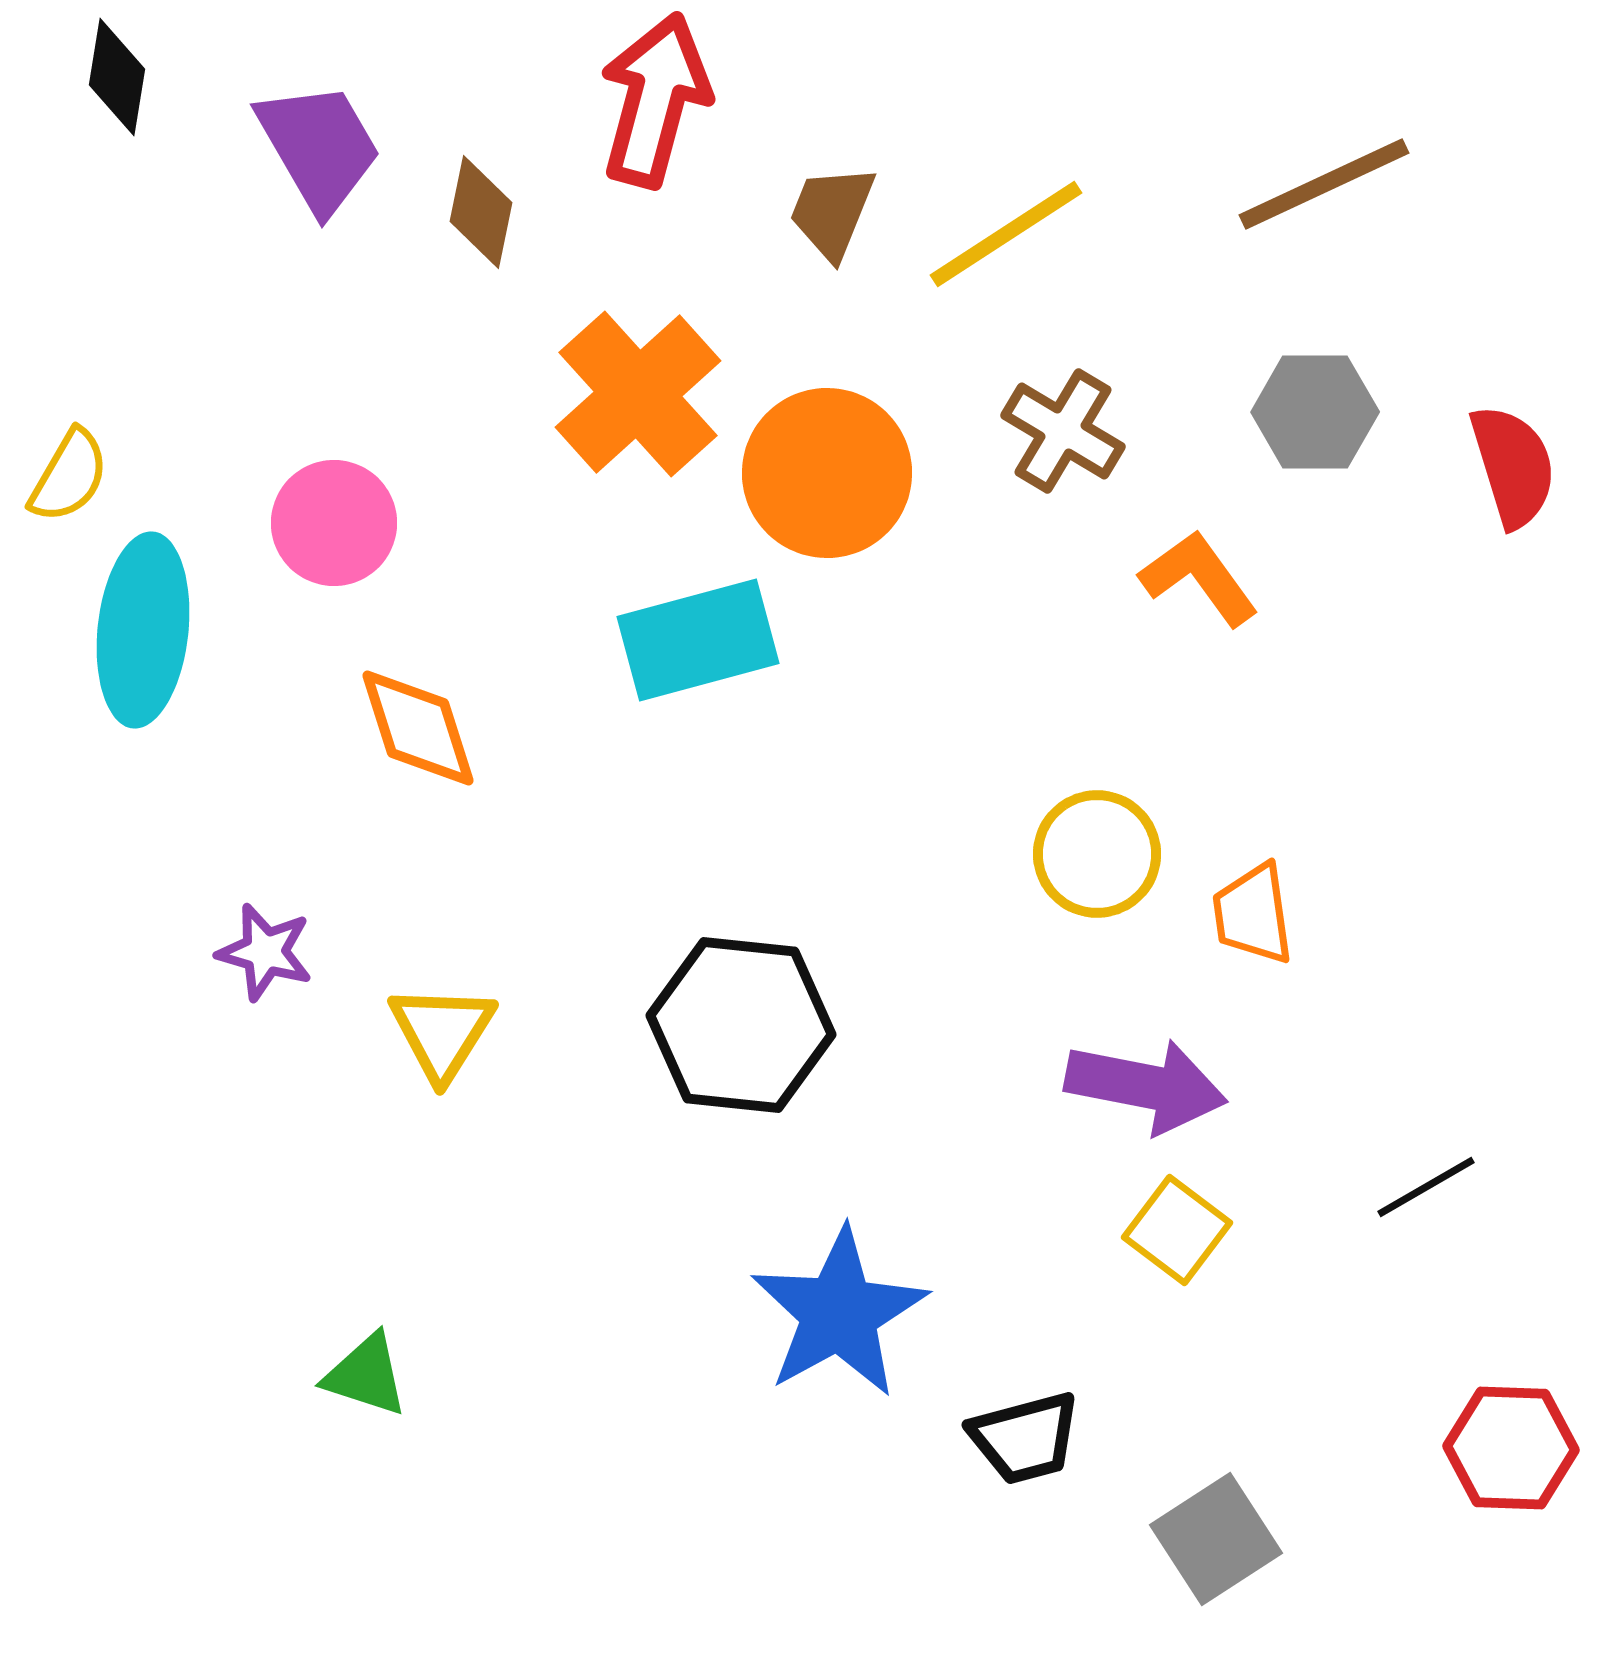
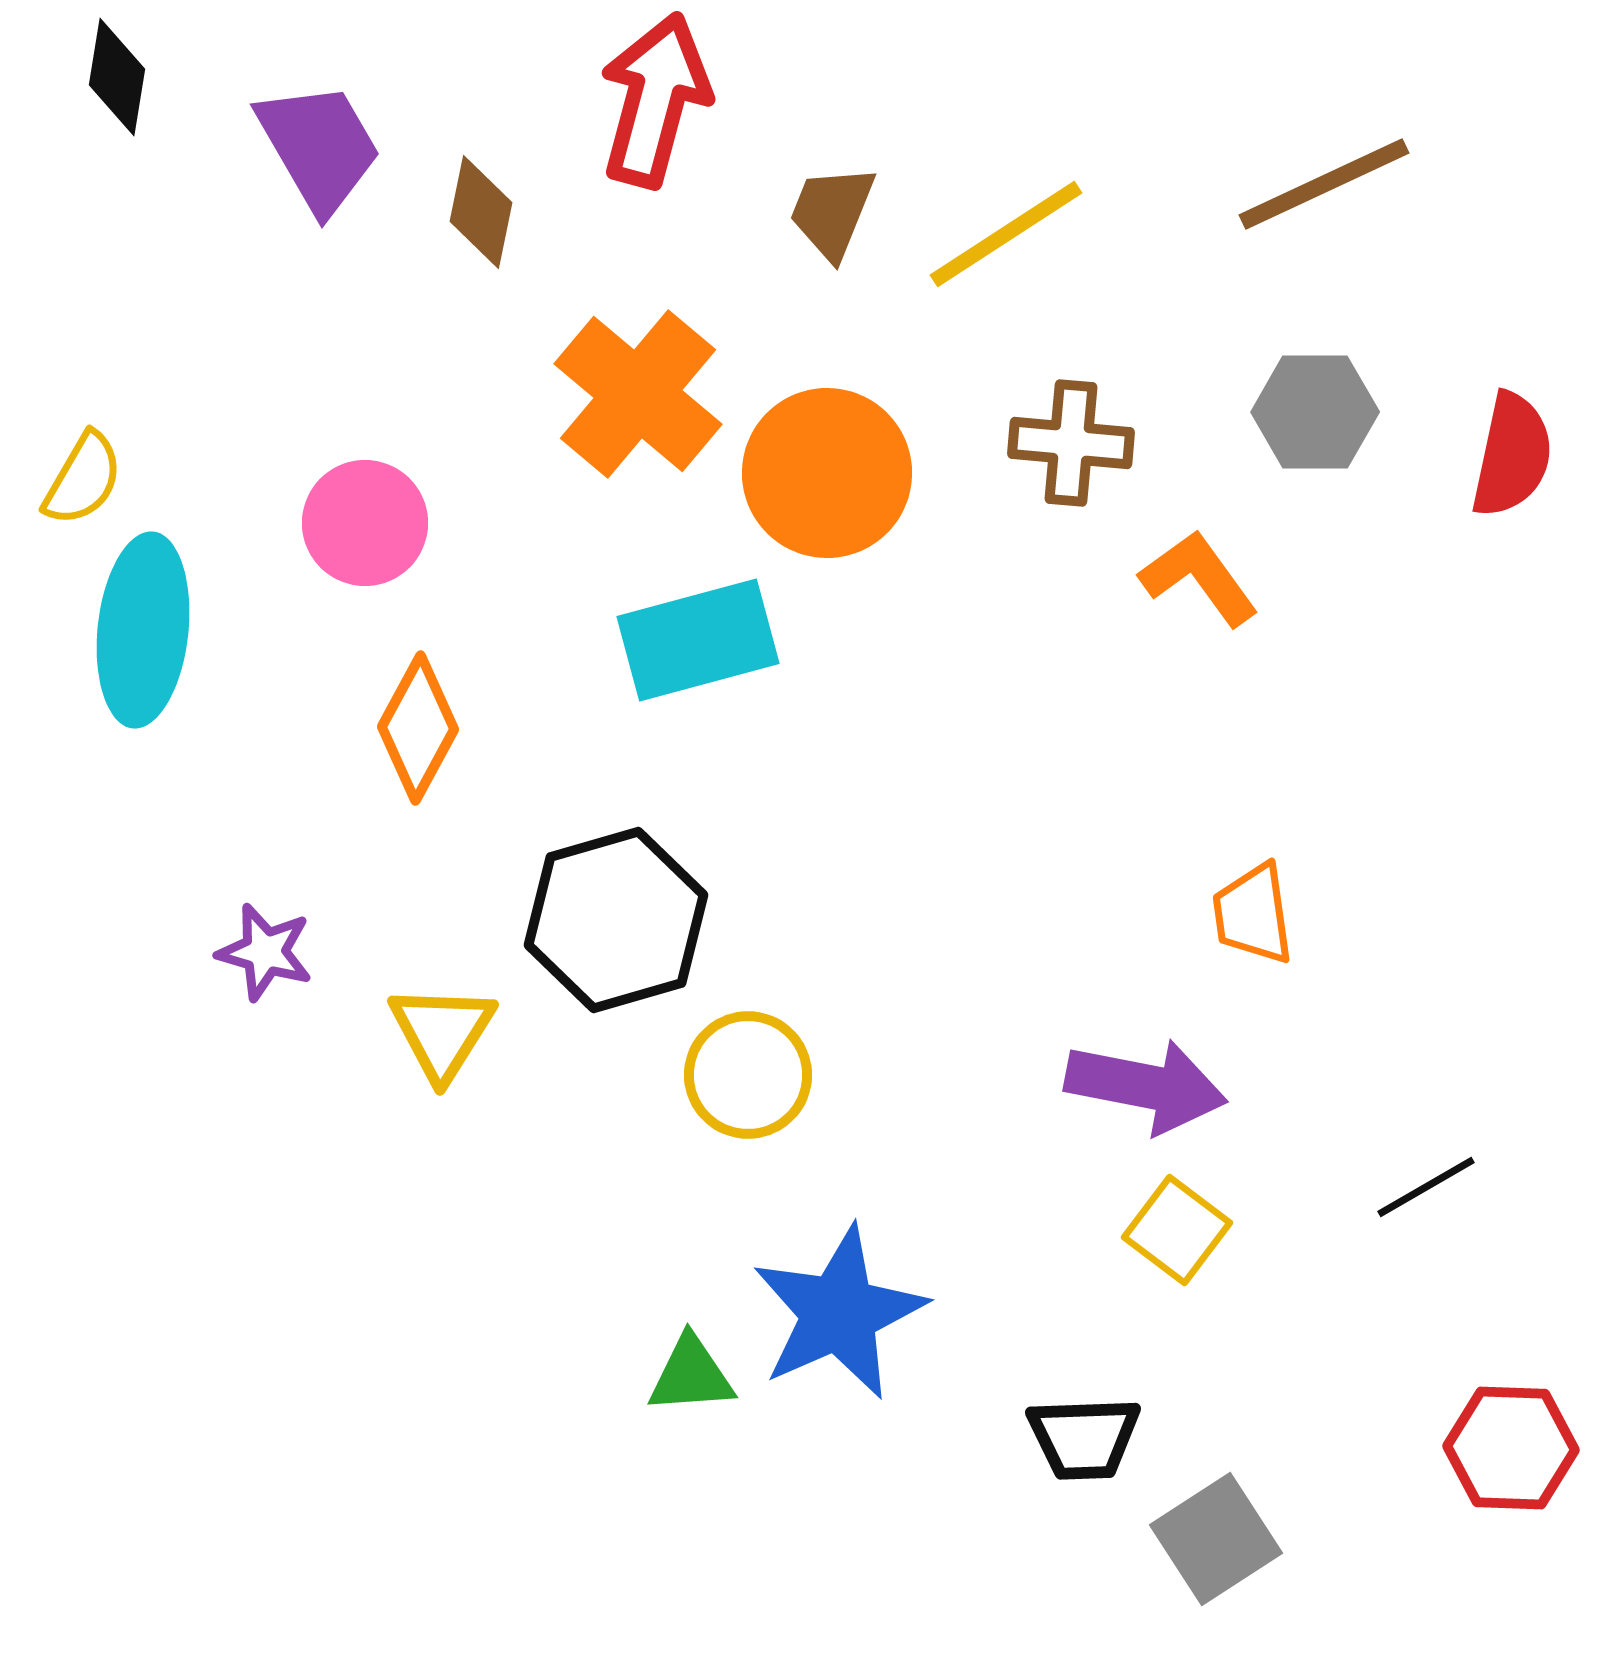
orange cross: rotated 8 degrees counterclockwise
brown cross: moved 8 px right, 12 px down; rotated 26 degrees counterclockwise
red semicircle: moved 1 px left, 11 px up; rotated 29 degrees clockwise
yellow semicircle: moved 14 px right, 3 px down
pink circle: moved 31 px right
orange diamond: rotated 46 degrees clockwise
yellow circle: moved 349 px left, 221 px down
black hexagon: moved 125 px left, 105 px up; rotated 22 degrees counterclockwise
blue star: rotated 5 degrees clockwise
green triangle: moved 325 px right; rotated 22 degrees counterclockwise
black trapezoid: moved 59 px right; rotated 13 degrees clockwise
